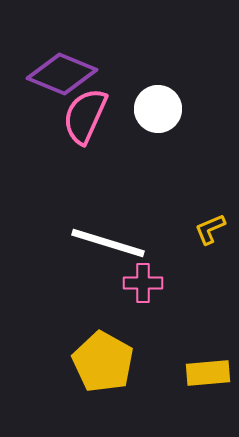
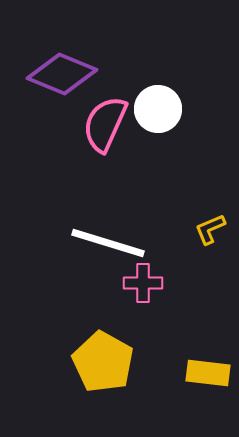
pink semicircle: moved 20 px right, 8 px down
yellow rectangle: rotated 12 degrees clockwise
